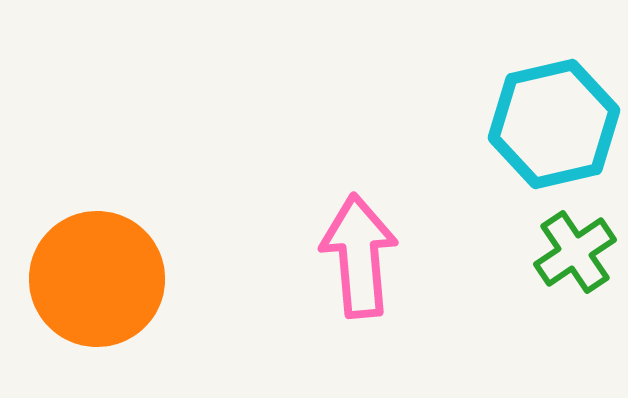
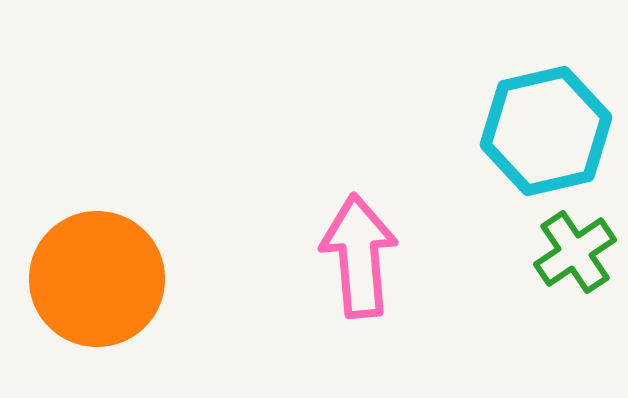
cyan hexagon: moved 8 px left, 7 px down
